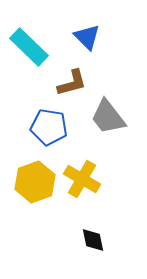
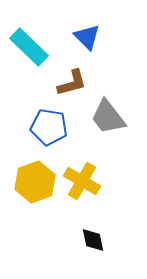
yellow cross: moved 2 px down
